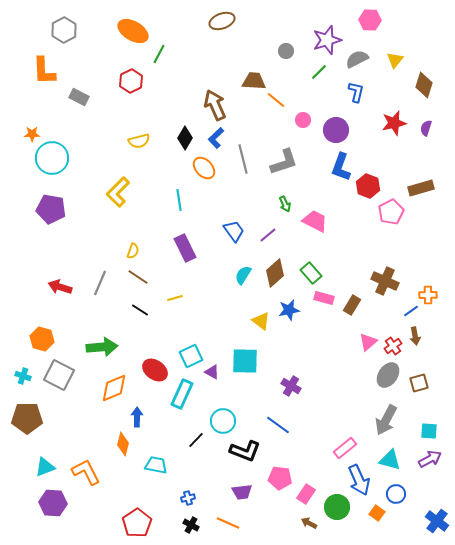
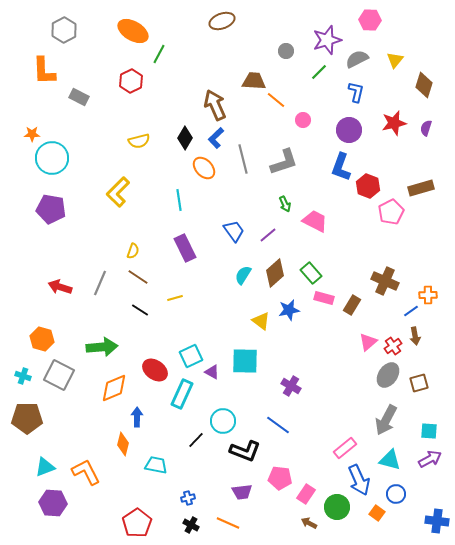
purple circle at (336, 130): moved 13 px right
blue cross at (437, 521): rotated 30 degrees counterclockwise
